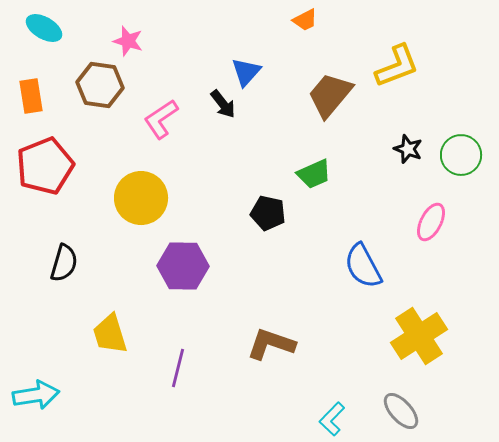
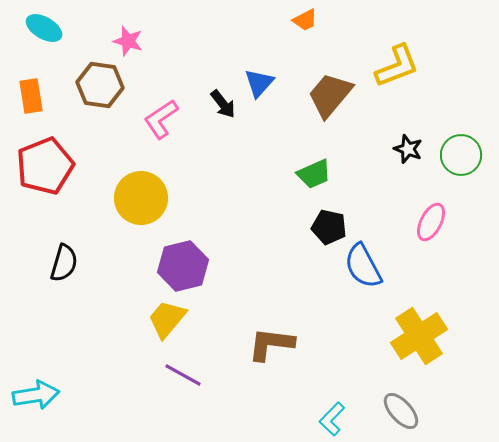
blue triangle: moved 13 px right, 11 px down
black pentagon: moved 61 px right, 14 px down
purple hexagon: rotated 15 degrees counterclockwise
yellow trapezoid: moved 57 px right, 15 px up; rotated 57 degrees clockwise
brown L-shape: rotated 12 degrees counterclockwise
purple line: moved 5 px right, 7 px down; rotated 75 degrees counterclockwise
